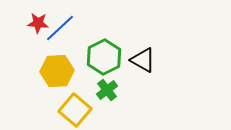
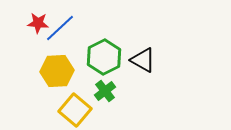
green cross: moved 2 px left, 1 px down
